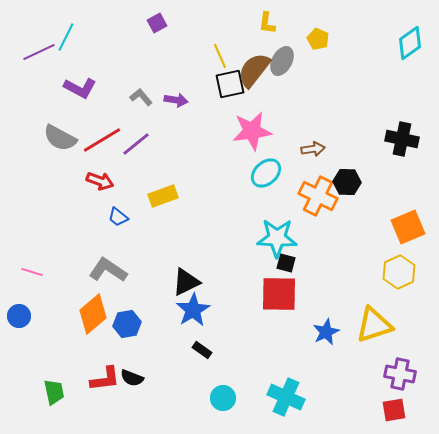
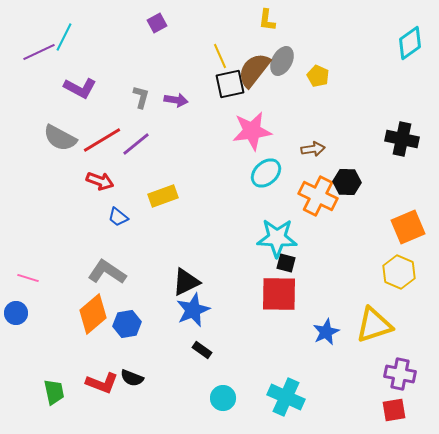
yellow L-shape at (267, 23): moved 3 px up
cyan line at (66, 37): moved 2 px left
yellow pentagon at (318, 39): moved 37 px down
gray L-shape at (141, 97): rotated 55 degrees clockwise
gray L-shape at (108, 270): moved 1 px left, 2 px down
pink line at (32, 272): moved 4 px left, 6 px down
yellow hexagon at (399, 272): rotated 12 degrees counterclockwise
blue star at (193, 310): rotated 8 degrees clockwise
blue circle at (19, 316): moved 3 px left, 3 px up
red L-shape at (105, 379): moved 3 px left, 4 px down; rotated 28 degrees clockwise
